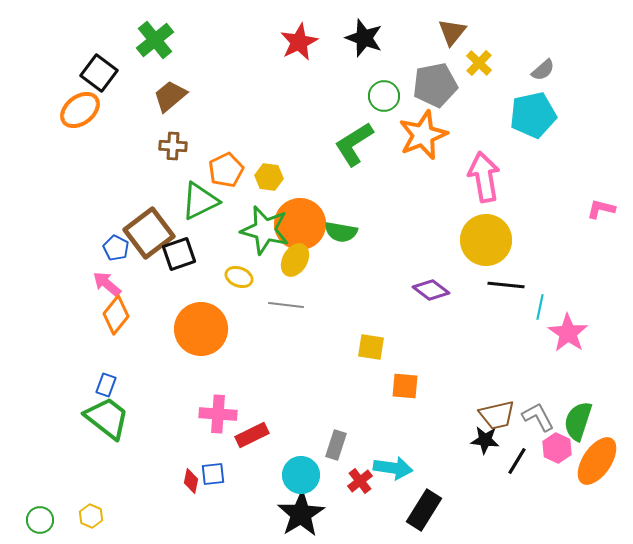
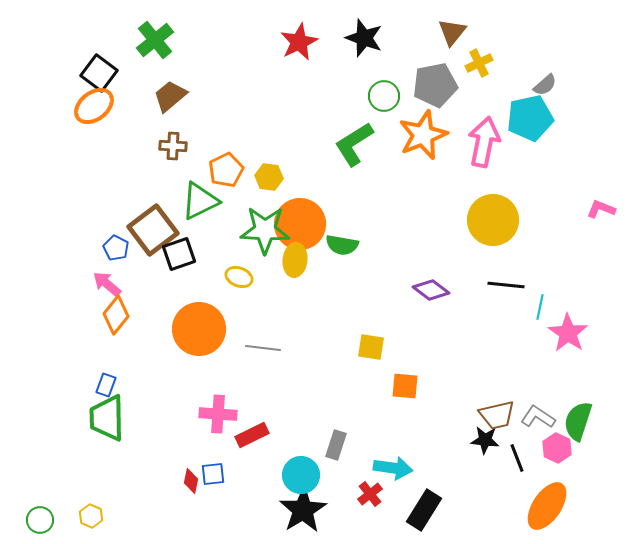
yellow cross at (479, 63): rotated 20 degrees clockwise
gray semicircle at (543, 70): moved 2 px right, 15 px down
orange ellipse at (80, 110): moved 14 px right, 4 px up
cyan pentagon at (533, 115): moved 3 px left, 3 px down
pink arrow at (484, 177): moved 35 px up; rotated 21 degrees clockwise
pink L-shape at (601, 209): rotated 8 degrees clockwise
green star at (265, 230): rotated 12 degrees counterclockwise
green semicircle at (341, 232): moved 1 px right, 13 px down
brown square at (149, 233): moved 4 px right, 3 px up
yellow circle at (486, 240): moved 7 px right, 20 px up
yellow ellipse at (295, 260): rotated 24 degrees counterclockwise
gray line at (286, 305): moved 23 px left, 43 px down
orange circle at (201, 329): moved 2 px left
gray L-shape at (538, 417): rotated 28 degrees counterclockwise
green trapezoid at (107, 418): rotated 129 degrees counterclockwise
black line at (517, 461): moved 3 px up; rotated 52 degrees counterclockwise
orange ellipse at (597, 461): moved 50 px left, 45 px down
red cross at (360, 481): moved 10 px right, 13 px down
black star at (301, 514): moved 2 px right, 4 px up
